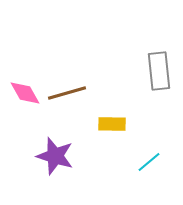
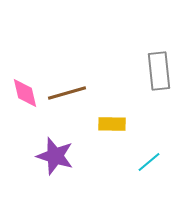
pink diamond: rotated 16 degrees clockwise
